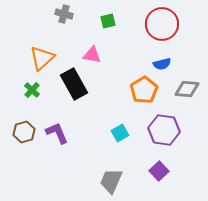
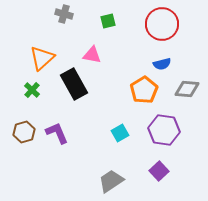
gray trapezoid: rotated 32 degrees clockwise
